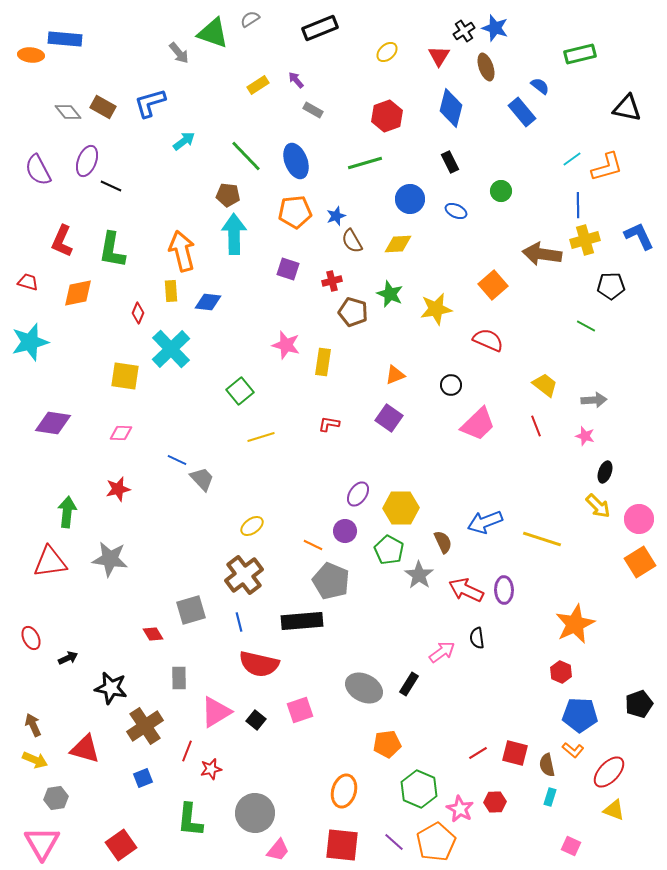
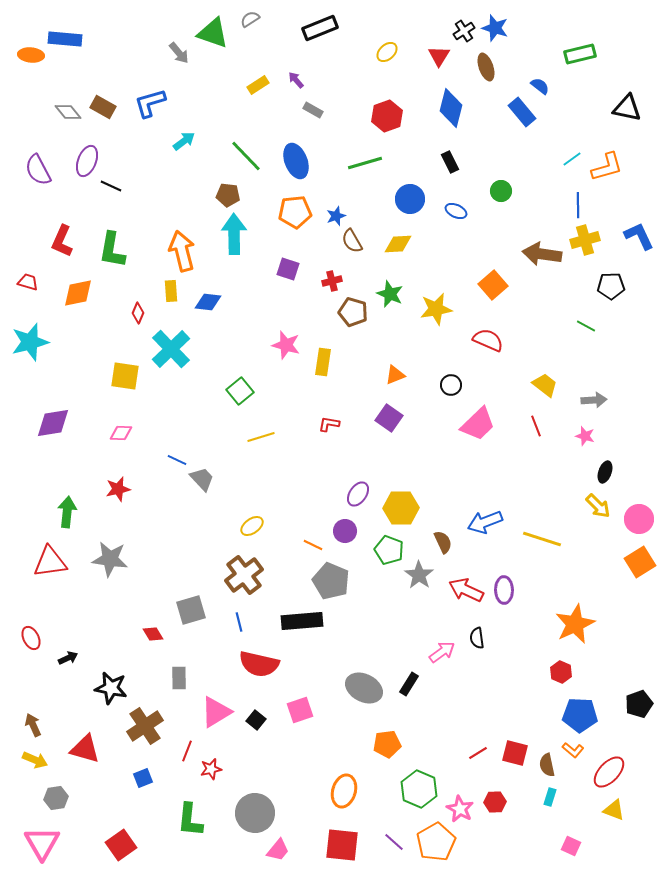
purple diamond at (53, 423): rotated 18 degrees counterclockwise
green pentagon at (389, 550): rotated 8 degrees counterclockwise
